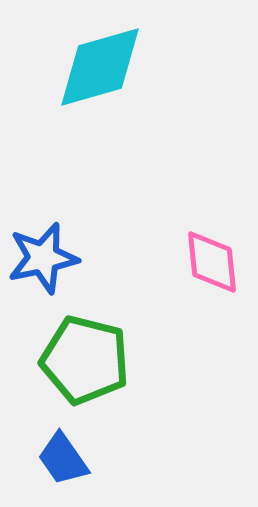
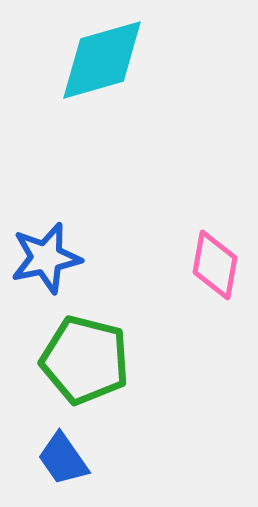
cyan diamond: moved 2 px right, 7 px up
blue star: moved 3 px right
pink diamond: moved 3 px right, 3 px down; rotated 16 degrees clockwise
